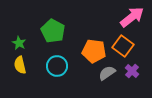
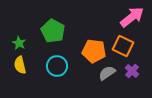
orange square: rotated 10 degrees counterclockwise
